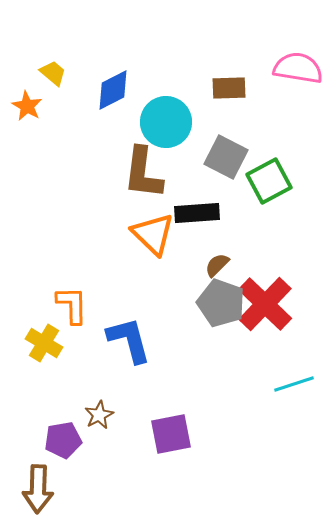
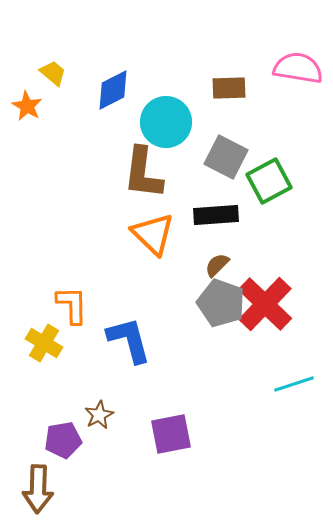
black rectangle: moved 19 px right, 2 px down
